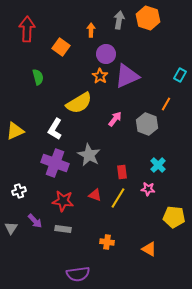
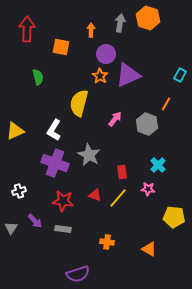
gray arrow: moved 1 px right, 3 px down
orange square: rotated 24 degrees counterclockwise
purple triangle: moved 1 px right, 1 px up
yellow semicircle: rotated 136 degrees clockwise
white L-shape: moved 1 px left, 1 px down
yellow line: rotated 10 degrees clockwise
purple semicircle: rotated 10 degrees counterclockwise
